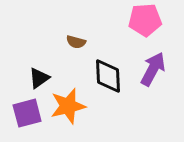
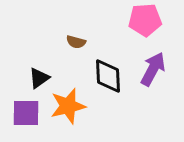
purple square: moved 1 px left; rotated 16 degrees clockwise
